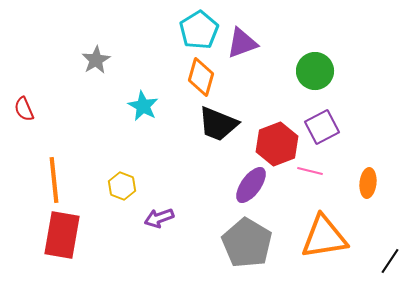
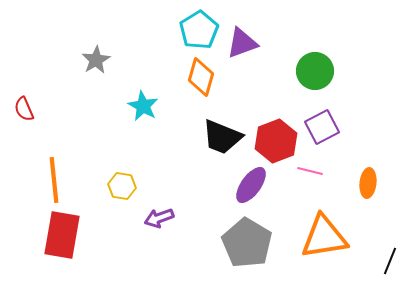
black trapezoid: moved 4 px right, 13 px down
red hexagon: moved 1 px left, 3 px up
yellow hexagon: rotated 12 degrees counterclockwise
black line: rotated 12 degrees counterclockwise
